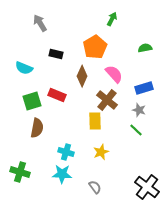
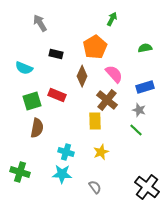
blue rectangle: moved 1 px right, 1 px up
